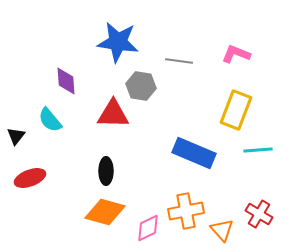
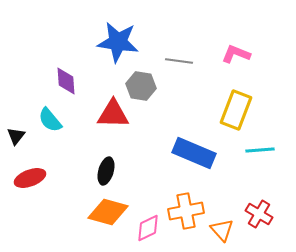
cyan line: moved 2 px right
black ellipse: rotated 16 degrees clockwise
orange diamond: moved 3 px right
